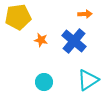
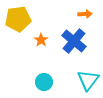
yellow pentagon: moved 2 px down
orange star: rotated 24 degrees clockwise
cyan triangle: rotated 20 degrees counterclockwise
